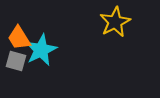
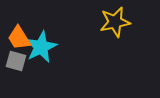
yellow star: rotated 16 degrees clockwise
cyan star: moved 3 px up
